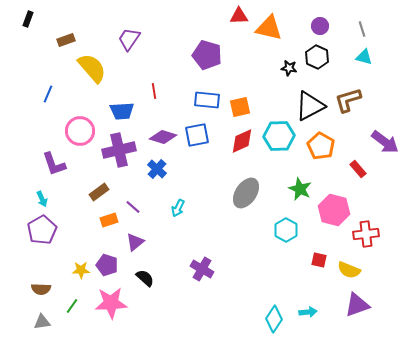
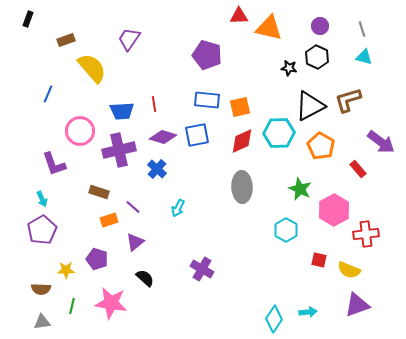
red line at (154, 91): moved 13 px down
cyan hexagon at (279, 136): moved 3 px up
purple arrow at (385, 142): moved 4 px left
brown rectangle at (99, 192): rotated 54 degrees clockwise
gray ellipse at (246, 193): moved 4 px left, 6 px up; rotated 36 degrees counterclockwise
pink hexagon at (334, 210): rotated 16 degrees clockwise
purple pentagon at (107, 265): moved 10 px left, 6 px up
yellow star at (81, 270): moved 15 px left
pink star at (111, 303): rotated 12 degrees clockwise
green line at (72, 306): rotated 21 degrees counterclockwise
